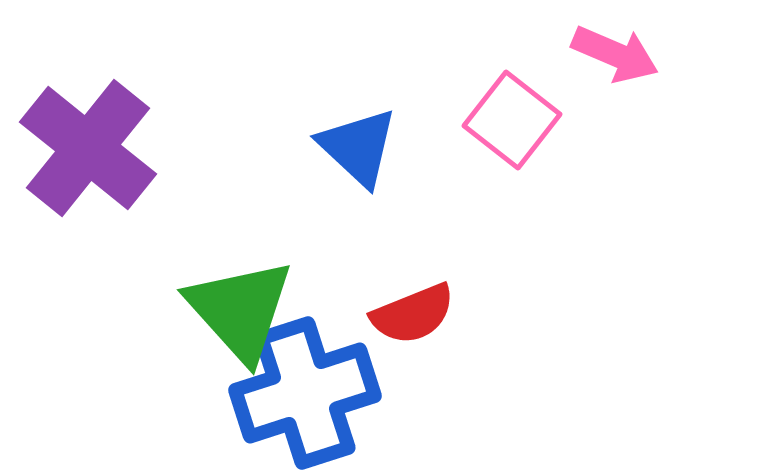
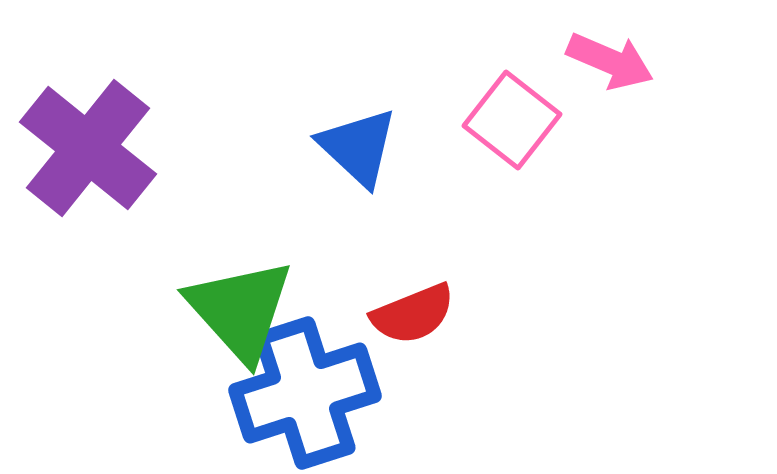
pink arrow: moved 5 px left, 7 px down
